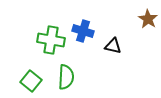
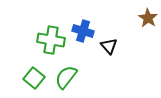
brown star: moved 1 px up
black triangle: moved 4 px left; rotated 36 degrees clockwise
green semicircle: rotated 145 degrees counterclockwise
green square: moved 3 px right, 3 px up
